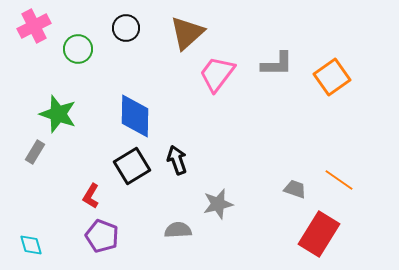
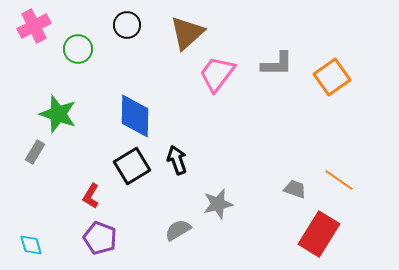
black circle: moved 1 px right, 3 px up
gray semicircle: rotated 28 degrees counterclockwise
purple pentagon: moved 2 px left, 2 px down
